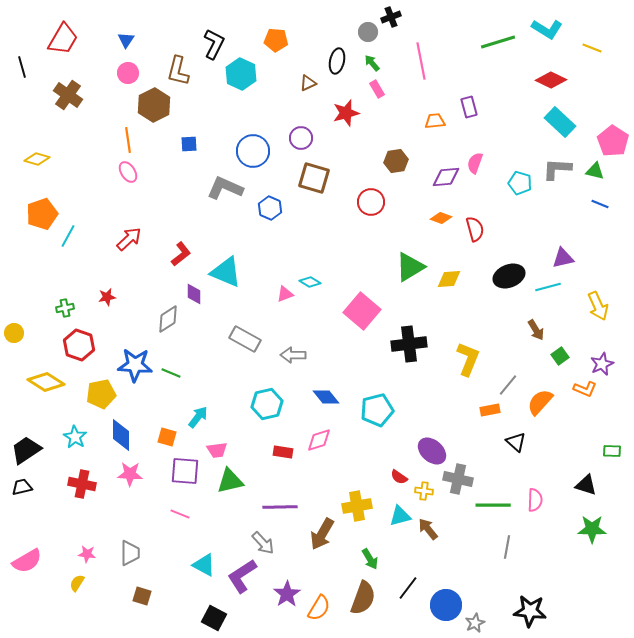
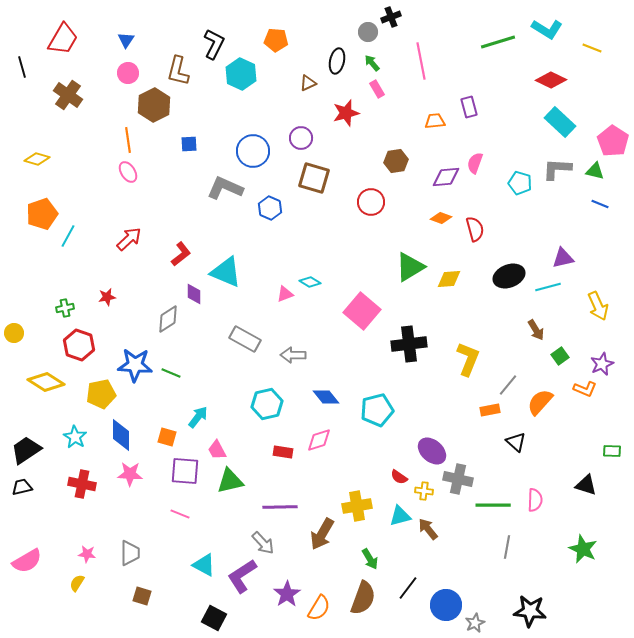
pink trapezoid at (217, 450): rotated 70 degrees clockwise
green star at (592, 529): moved 9 px left, 20 px down; rotated 24 degrees clockwise
